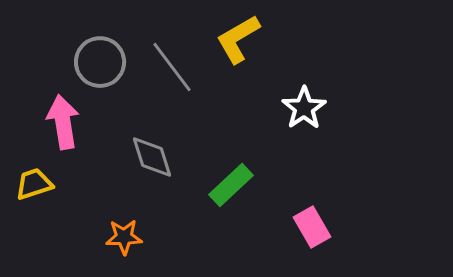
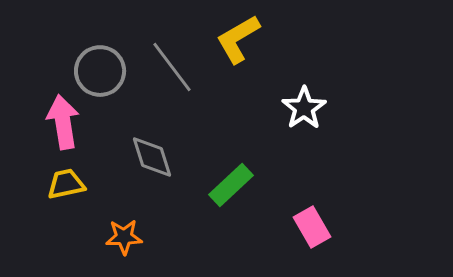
gray circle: moved 9 px down
yellow trapezoid: moved 32 px right; rotated 6 degrees clockwise
